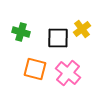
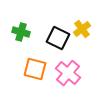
black square: rotated 25 degrees clockwise
